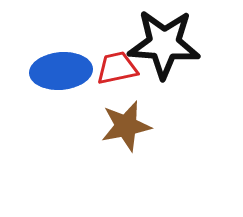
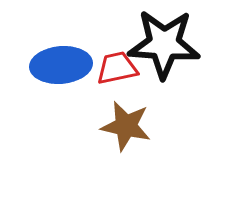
blue ellipse: moved 6 px up
brown star: rotated 24 degrees clockwise
